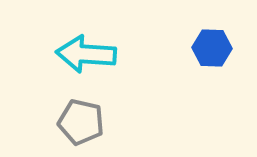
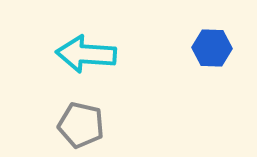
gray pentagon: moved 3 px down
